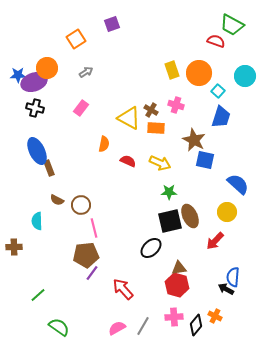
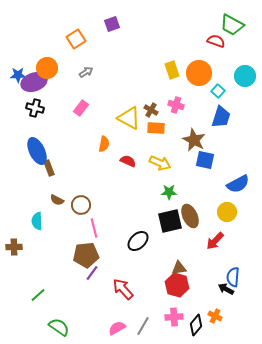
blue semicircle at (238, 184): rotated 110 degrees clockwise
black ellipse at (151, 248): moved 13 px left, 7 px up
